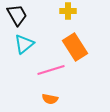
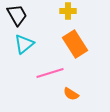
orange rectangle: moved 3 px up
pink line: moved 1 px left, 3 px down
orange semicircle: moved 21 px right, 5 px up; rotated 21 degrees clockwise
